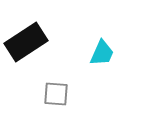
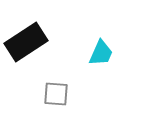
cyan trapezoid: moved 1 px left
